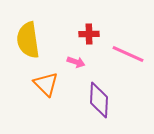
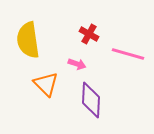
red cross: rotated 30 degrees clockwise
pink line: rotated 8 degrees counterclockwise
pink arrow: moved 1 px right, 2 px down
purple diamond: moved 8 px left
